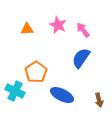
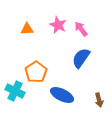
pink arrow: moved 2 px left, 1 px up
